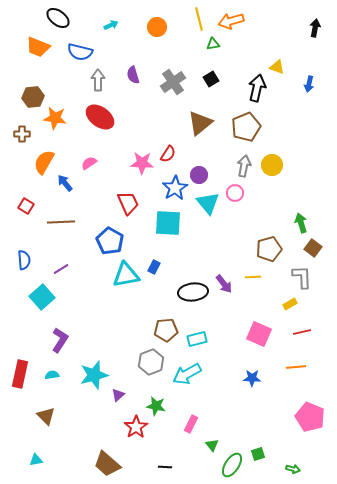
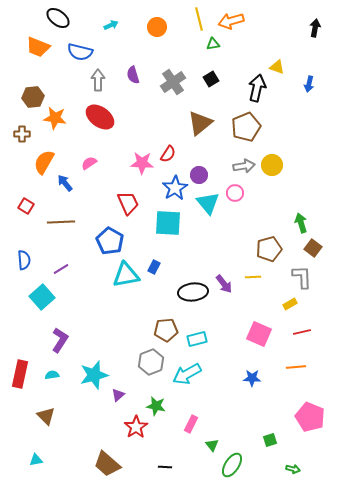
gray arrow at (244, 166): rotated 70 degrees clockwise
green square at (258, 454): moved 12 px right, 14 px up
